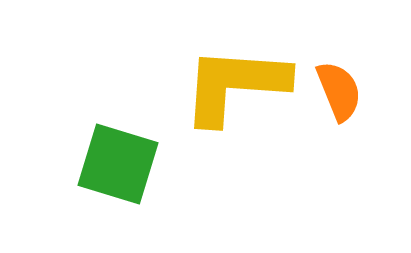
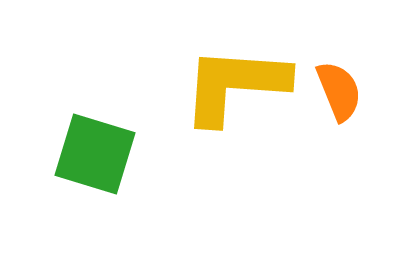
green square: moved 23 px left, 10 px up
